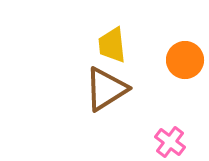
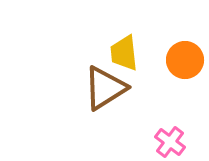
yellow trapezoid: moved 12 px right, 8 px down
brown triangle: moved 1 px left, 1 px up
